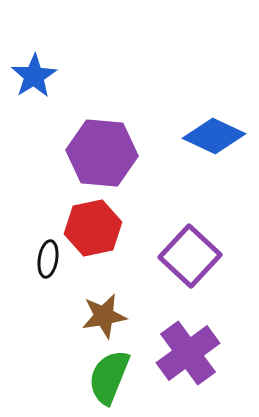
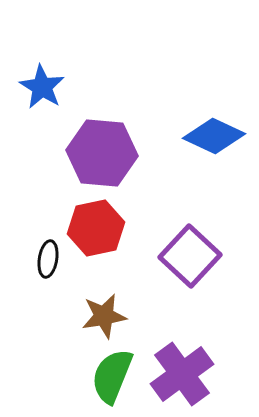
blue star: moved 8 px right, 11 px down; rotated 9 degrees counterclockwise
red hexagon: moved 3 px right
purple cross: moved 6 px left, 21 px down
green semicircle: moved 3 px right, 1 px up
